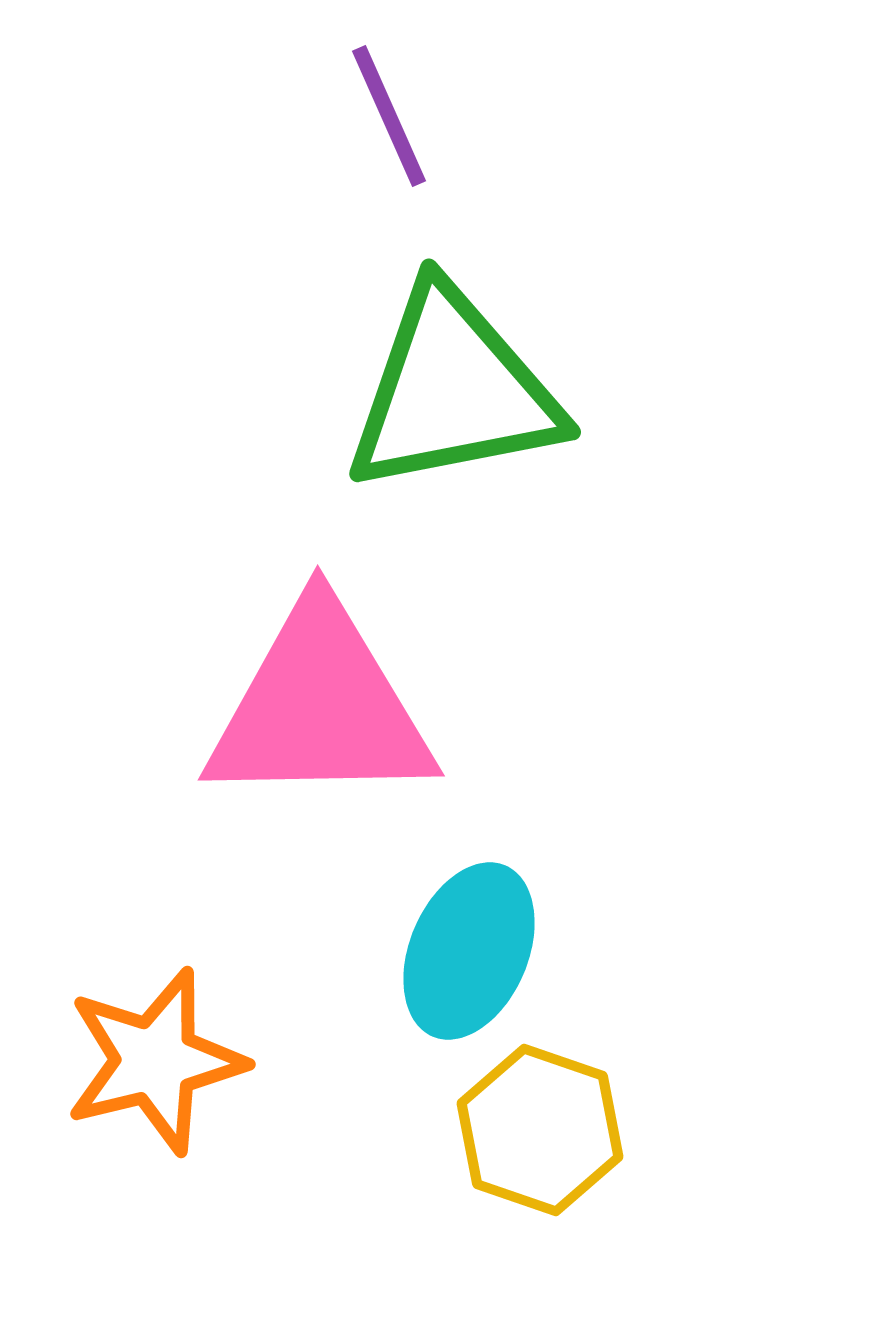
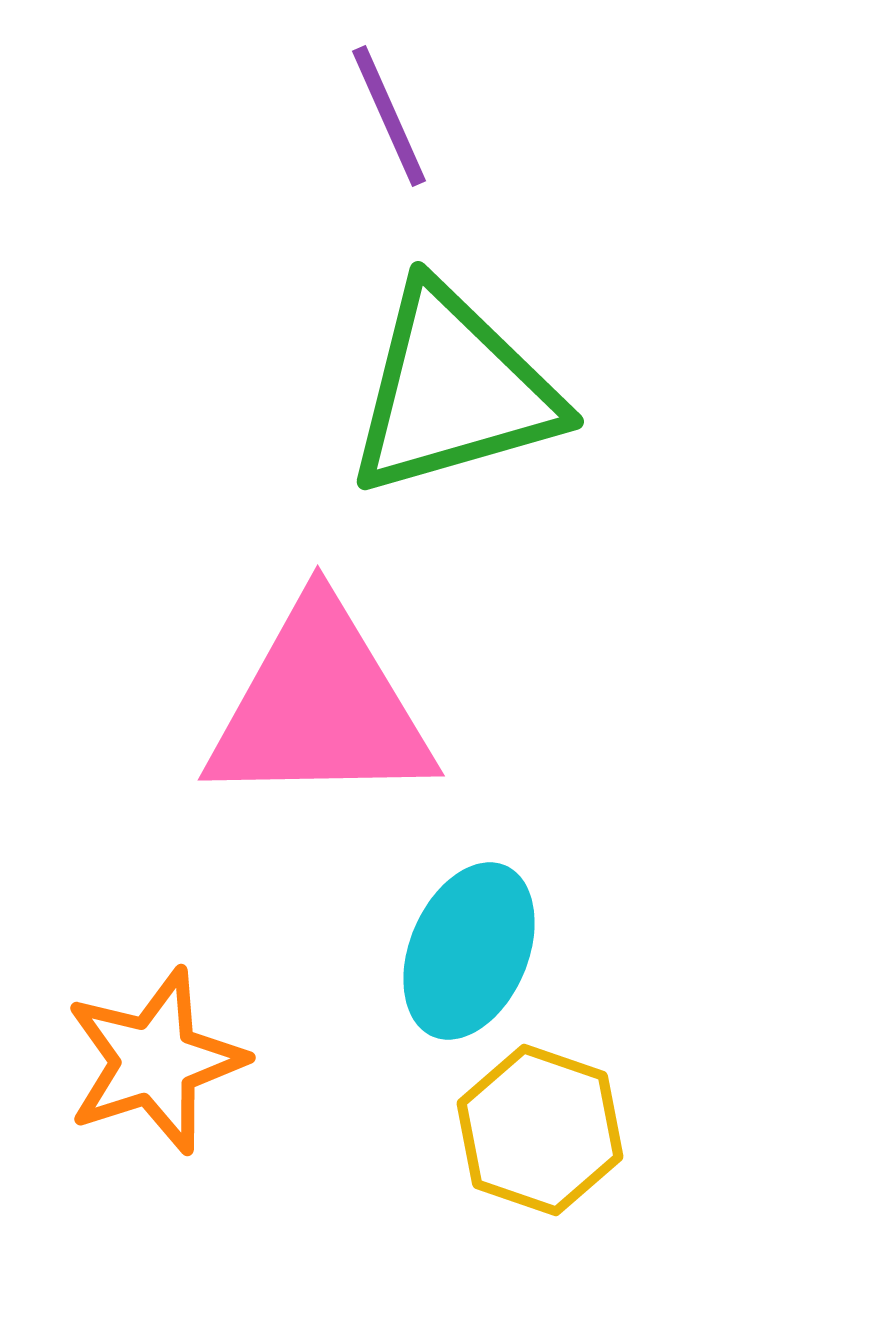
green triangle: rotated 5 degrees counterclockwise
orange star: rotated 4 degrees counterclockwise
